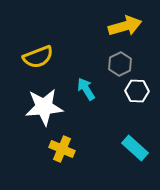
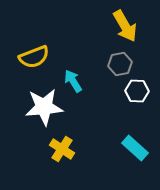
yellow arrow: rotated 76 degrees clockwise
yellow semicircle: moved 4 px left
gray hexagon: rotated 15 degrees clockwise
cyan arrow: moved 13 px left, 8 px up
yellow cross: rotated 10 degrees clockwise
